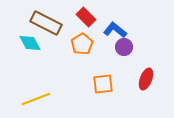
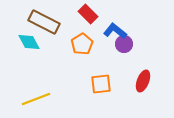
red rectangle: moved 2 px right, 3 px up
brown rectangle: moved 2 px left, 1 px up
blue L-shape: moved 1 px down
cyan diamond: moved 1 px left, 1 px up
purple circle: moved 3 px up
red ellipse: moved 3 px left, 2 px down
orange square: moved 2 px left
